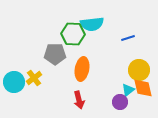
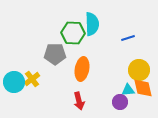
cyan semicircle: rotated 85 degrees counterclockwise
green hexagon: moved 1 px up
yellow cross: moved 2 px left, 1 px down
cyan triangle: rotated 32 degrees clockwise
red arrow: moved 1 px down
